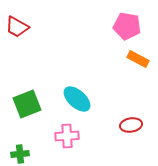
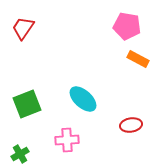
red trapezoid: moved 6 px right, 1 px down; rotated 95 degrees clockwise
cyan ellipse: moved 6 px right
pink cross: moved 4 px down
green cross: rotated 24 degrees counterclockwise
